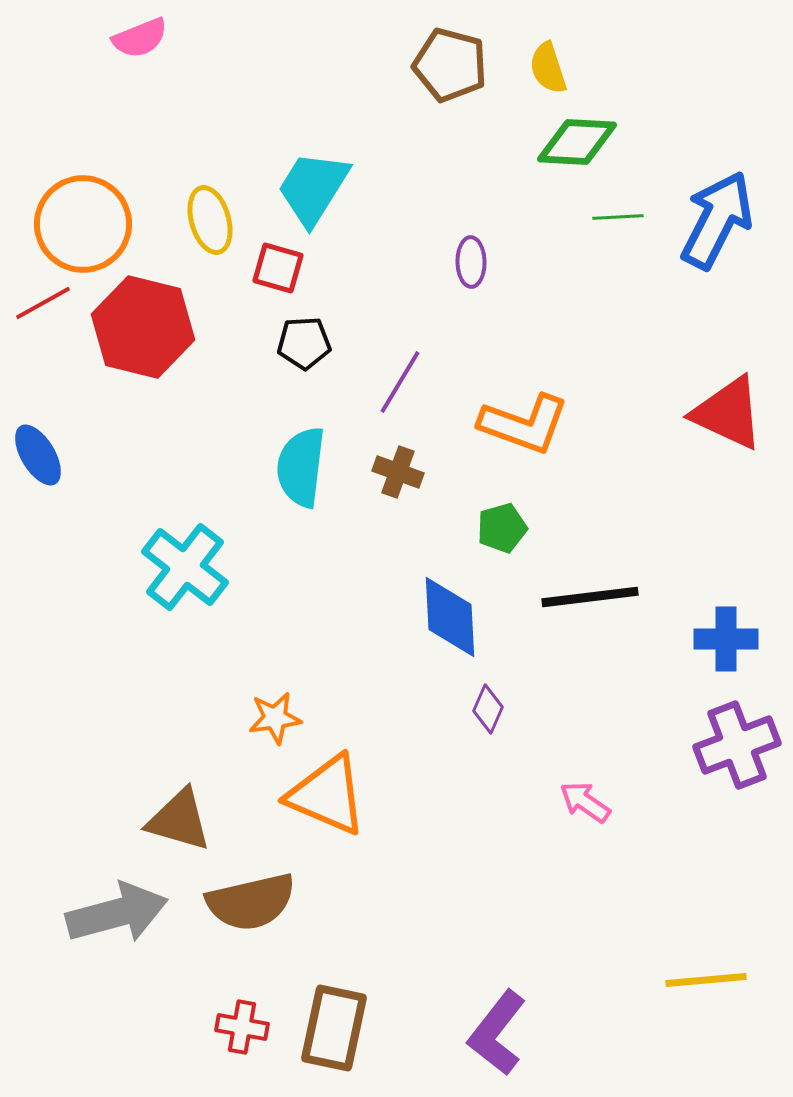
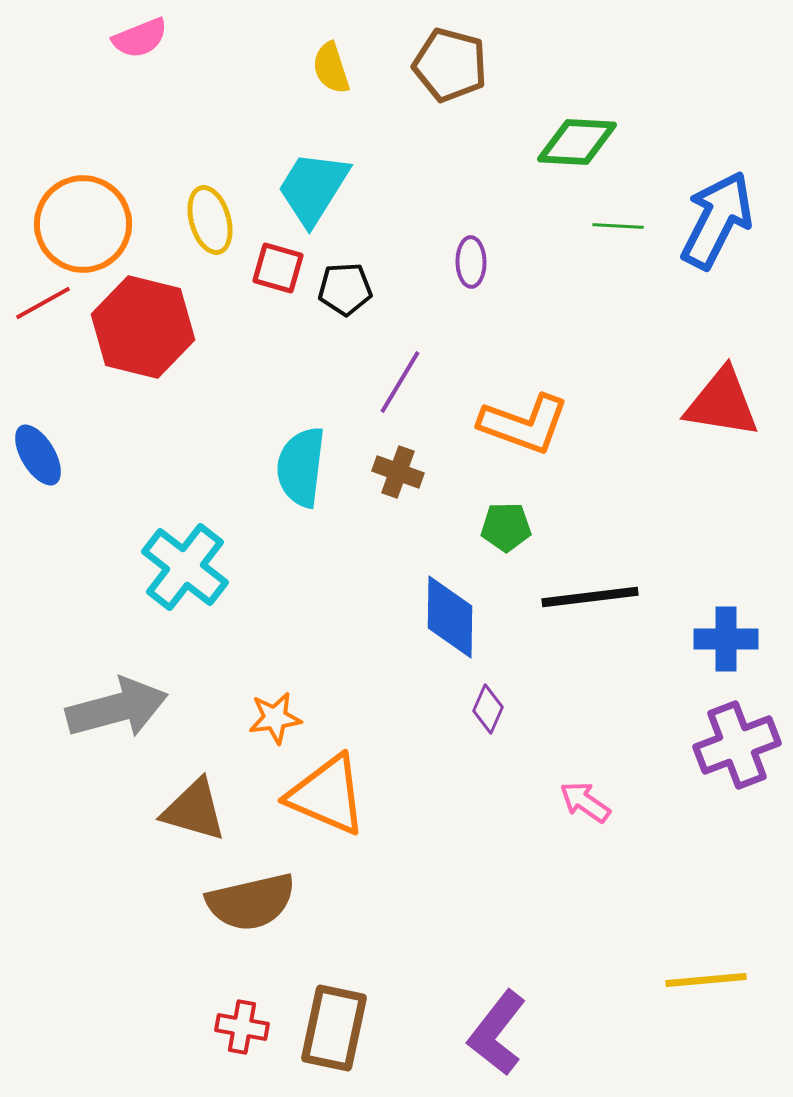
yellow semicircle: moved 217 px left
green line: moved 9 px down; rotated 6 degrees clockwise
black pentagon: moved 41 px right, 54 px up
red triangle: moved 6 px left, 10 px up; rotated 16 degrees counterclockwise
green pentagon: moved 4 px right, 1 px up; rotated 15 degrees clockwise
blue diamond: rotated 4 degrees clockwise
brown triangle: moved 15 px right, 10 px up
gray arrow: moved 205 px up
